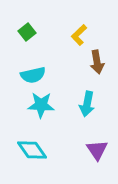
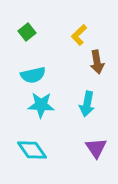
purple triangle: moved 1 px left, 2 px up
